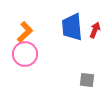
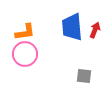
orange L-shape: rotated 35 degrees clockwise
gray square: moved 3 px left, 4 px up
